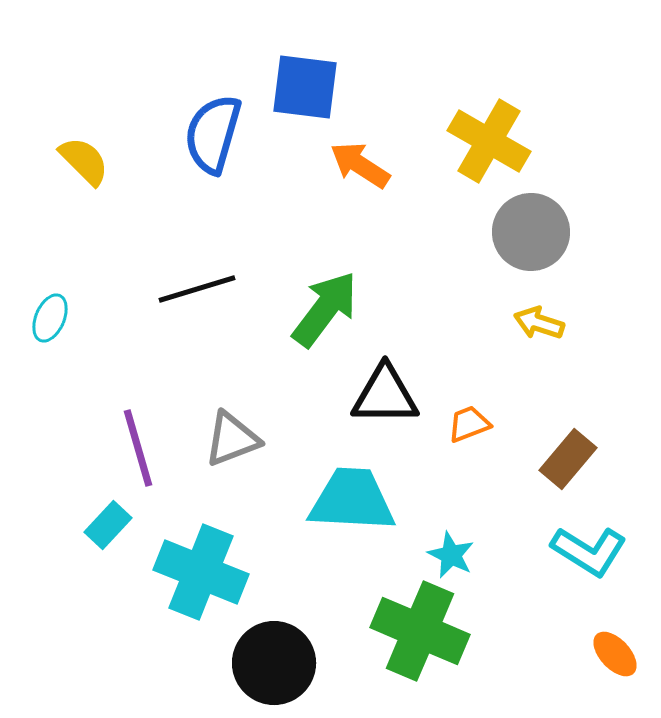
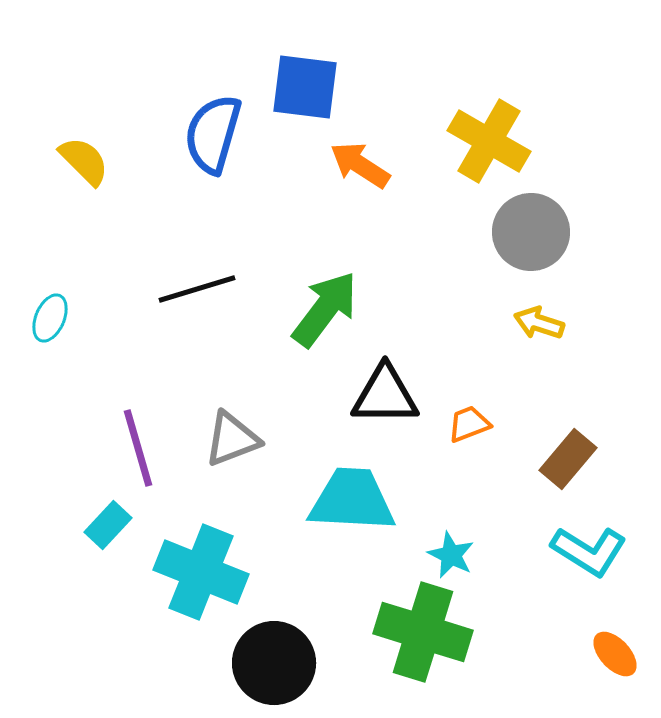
green cross: moved 3 px right, 1 px down; rotated 6 degrees counterclockwise
